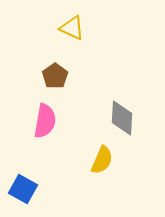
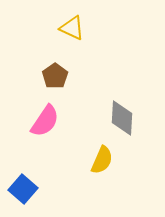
pink semicircle: rotated 24 degrees clockwise
blue square: rotated 12 degrees clockwise
